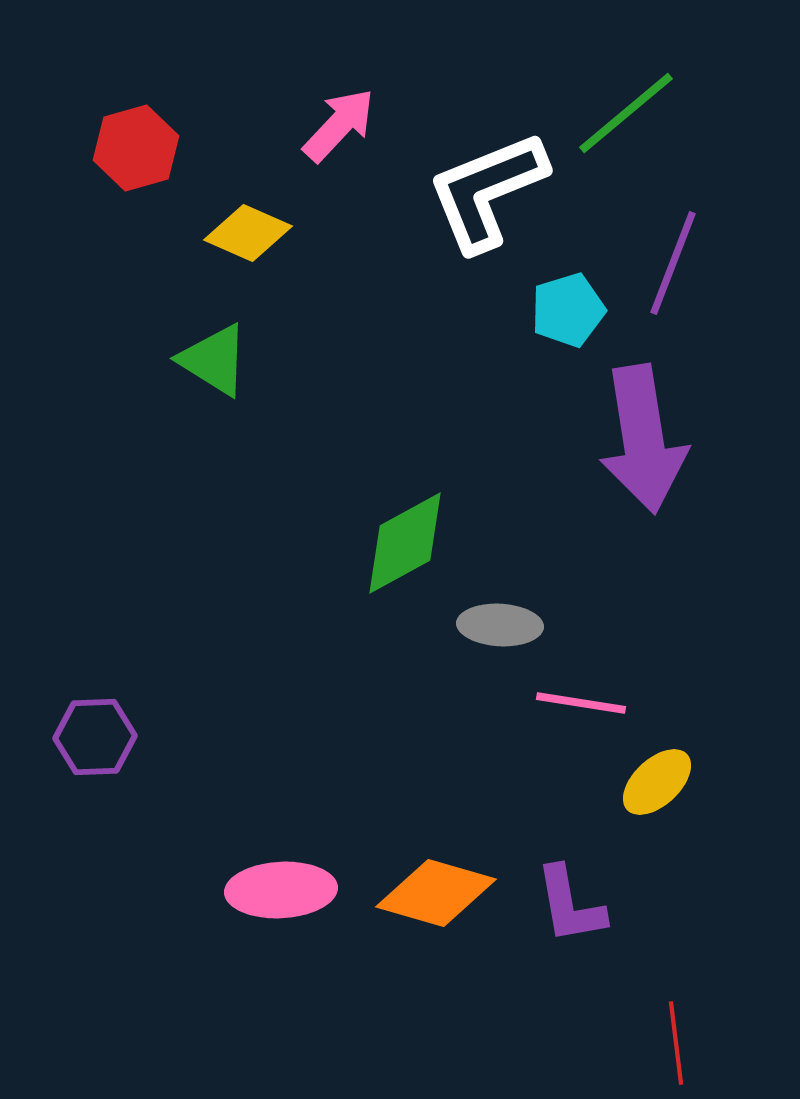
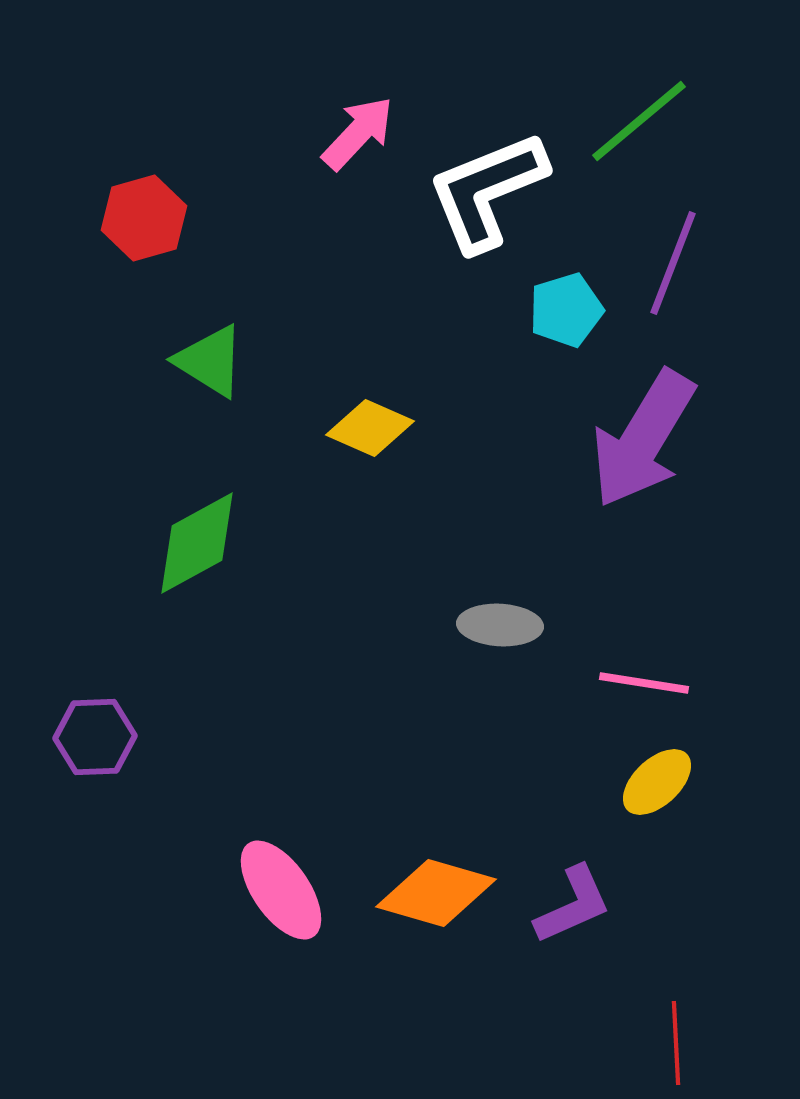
green line: moved 13 px right, 8 px down
pink arrow: moved 19 px right, 8 px down
red hexagon: moved 8 px right, 70 px down
yellow diamond: moved 122 px right, 195 px down
cyan pentagon: moved 2 px left
green triangle: moved 4 px left, 1 px down
purple arrow: rotated 40 degrees clockwise
green diamond: moved 208 px left
pink line: moved 63 px right, 20 px up
pink ellipse: rotated 58 degrees clockwise
purple L-shape: moved 3 px right; rotated 104 degrees counterclockwise
red line: rotated 4 degrees clockwise
